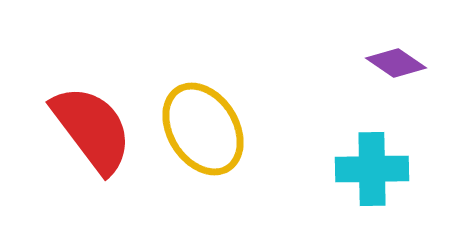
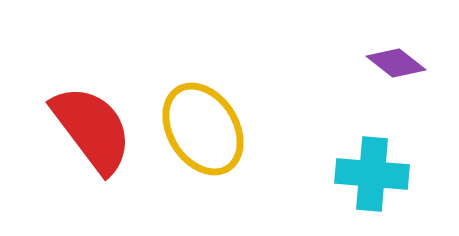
purple diamond: rotated 4 degrees clockwise
cyan cross: moved 5 px down; rotated 6 degrees clockwise
